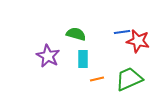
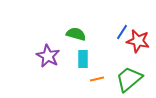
blue line: rotated 49 degrees counterclockwise
green trapezoid: rotated 16 degrees counterclockwise
